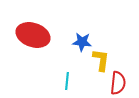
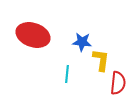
cyan line: moved 7 px up
